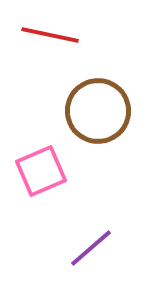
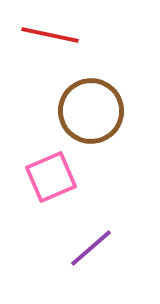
brown circle: moved 7 px left
pink square: moved 10 px right, 6 px down
